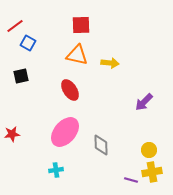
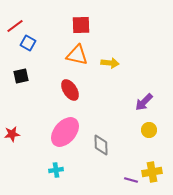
yellow circle: moved 20 px up
